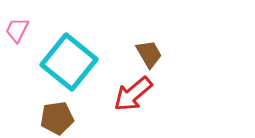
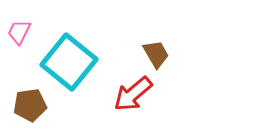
pink trapezoid: moved 2 px right, 2 px down
brown trapezoid: moved 7 px right
brown pentagon: moved 27 px left, 13 px up
